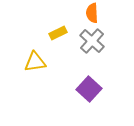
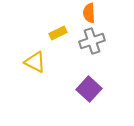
orange semicircle: moved 3 px left
gray cross: rotated 30 degrees clockwise
yellow triangle: rotated 35 degrees clockwise
